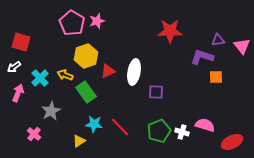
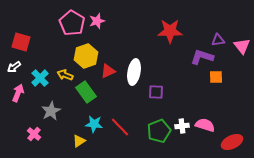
white cross: moved 6 px up; rotated 24 degrees counterclockwise
